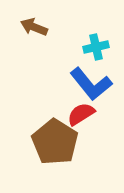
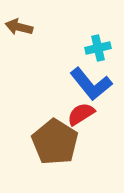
brown arrow: moved 15 px left; rotated 8 degrees counterclockwise
cyan cross: moved 2 px right, 1 px down
